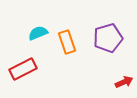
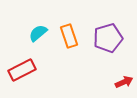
cyan semicircle: rotated 18 degrees counterclockwise
orange rectangle: moved 2 px right, 6 px up
red rectangle: moved 1 px left, 1 px down
